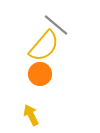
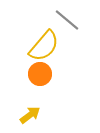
gray line: moved 11 px right, 5 px up
yellow arrow: moved 1 px left; rotated 80 degrees clockwise
